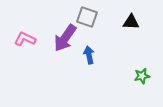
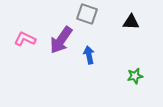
gray square: moved 3 px up
purple arrow: moved 4 px left, 2 px down
green star: moved 7 px left
